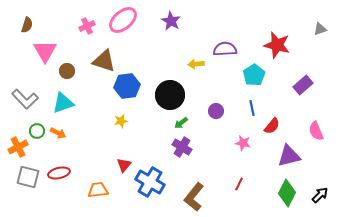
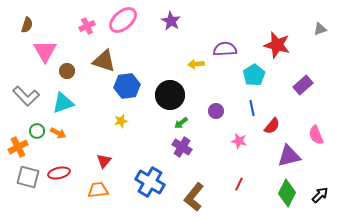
gray L-shape: moved 1 px right, 3 px up
pink semicircle: moved 4 px down
pink star: moved 4 px left, 2 px up
red triangle: moved 20 px left, 4 px up
